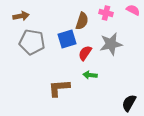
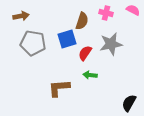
gray pentagon: moved 1 px right, 1 px down
